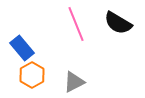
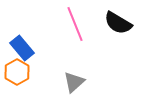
pink line: moved 1 px left
orange hexagon: moved 15 px left, 3 px up
gray triangle: rotated 15 degrees counterclockwise
